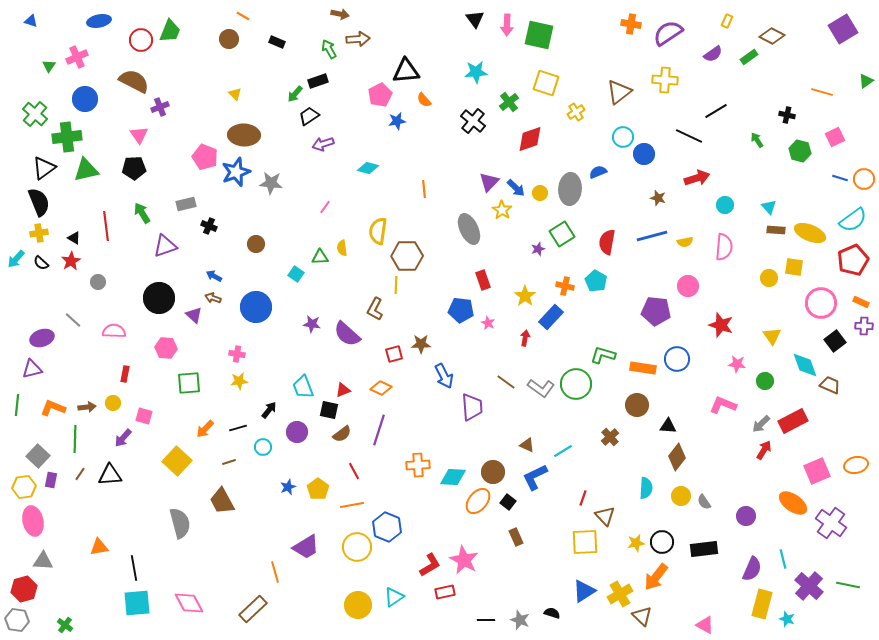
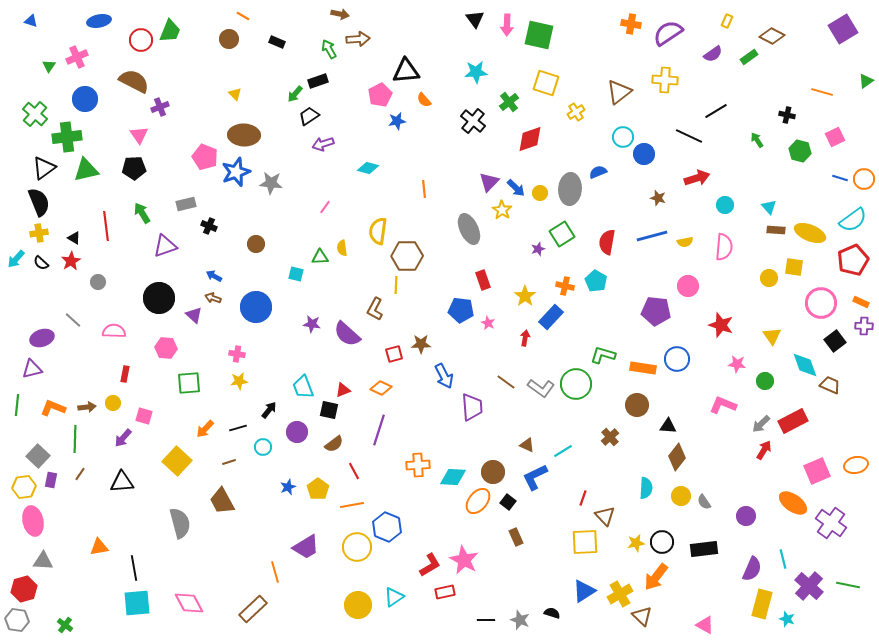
cyan square at (296, 274): rotated 21 degrees counterclockwise
brown semicircle at (342, 434): moved 8 px left, 10 px down
black triangle at (110, 475): moved 12 px right, 7 px down
